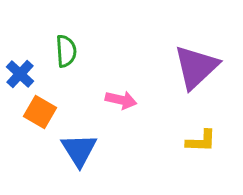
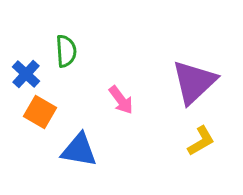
purple triangle: moved 2 px left, 15 px down
blue cross: moved 6 px right
pink arrow: rotated 40 degrees clockwise
yellow L-shape: rotated 32 degrees counterclockwise
blue triangle: rotated 48 degrees counterclockwise
